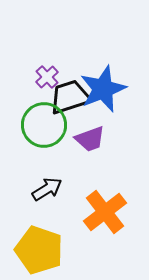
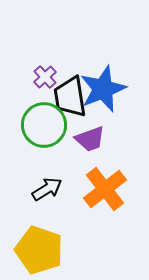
purple cross: moved 2 px left
black trapezoid: rotated 81 degrees counterclockwise
orange cross: moved 23 px up
